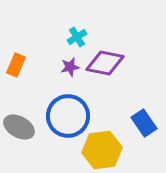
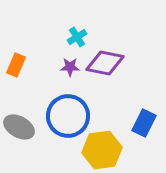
purple star: rotated 12 degrees clockwise
blue rectangle: rotated 60 degrees clockwise
